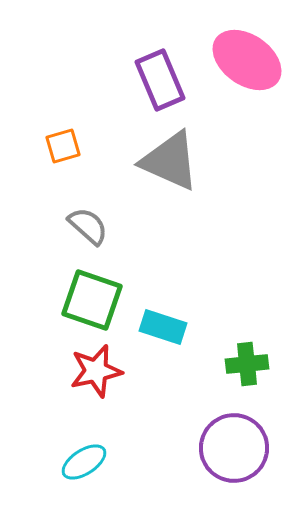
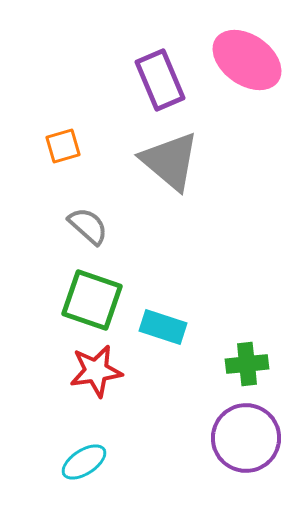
gray triangle: rotated 16 degrees clockwise
red star: rotated 4 degrees clockwise
purple circle: moved 12 px right, 10 px up
